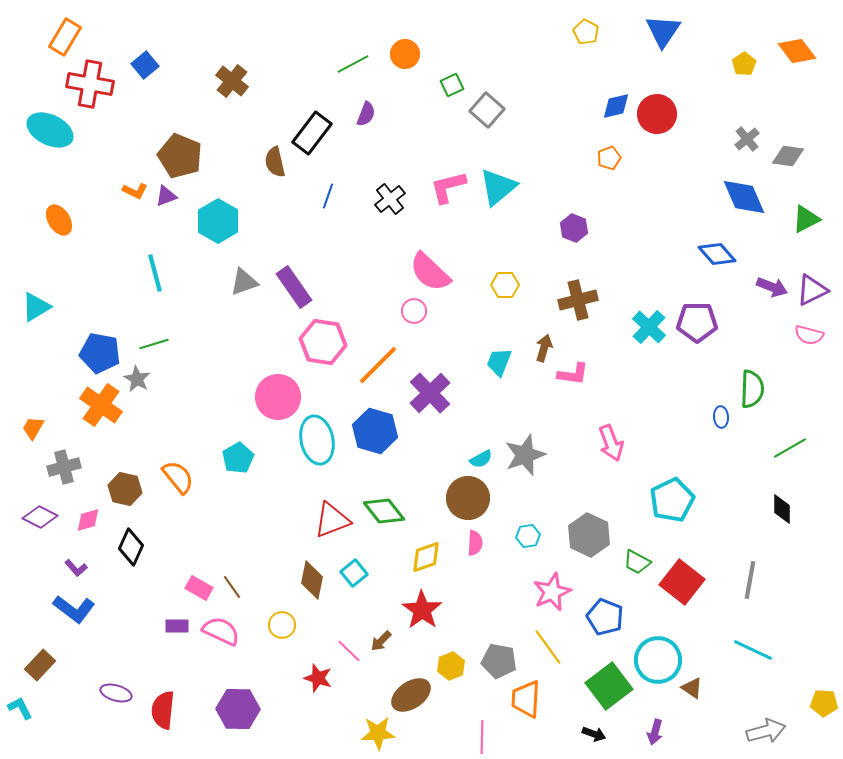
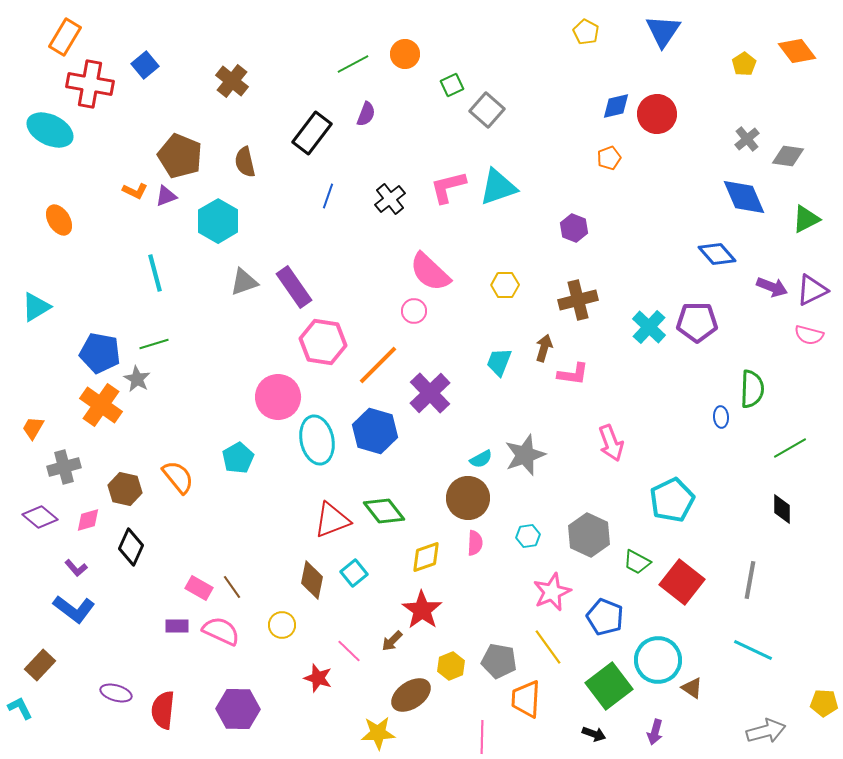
brown semicircle at (275, 162): moved 30 px left
cyan triangle at (498, 187): rotated 21 degrees clockwise
purple diamond at (40, 517): rotated 12 degrees clockwise
brown arrow at (381, 641): moved 11 px right
